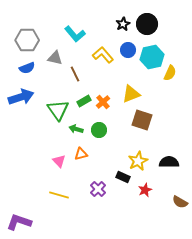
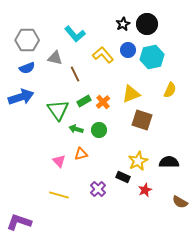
yellow semicircle: moved 17 px down
